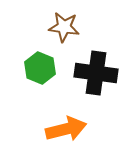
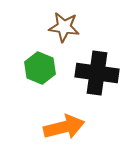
black cross: moved 1 px right
orange arrow: moved 2 px left, 2 px up
